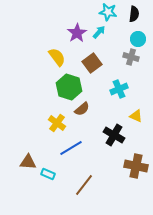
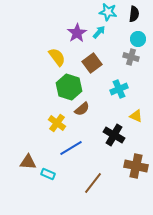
brown line: moved 9 px right, 2 px up
